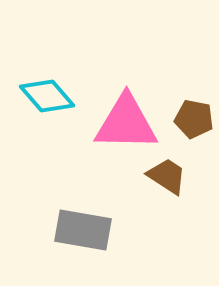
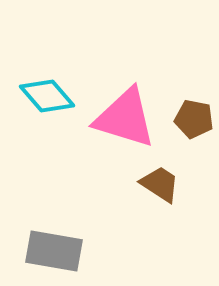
pink triangle: moved 1 px left, 5 px up; rotated 16 degrees clockwise
brown trapezoid: moved 7 px left, 8 px down
gray rectangle: moved 29 px left, 21 px down
